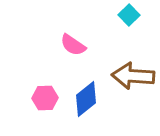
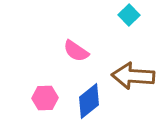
pink semicircle: moved 3 px right, 6 px down
blue diamond: moved 3 px right, 2 px down
